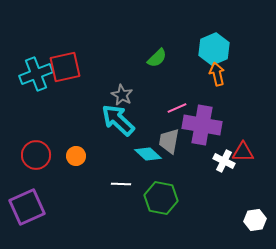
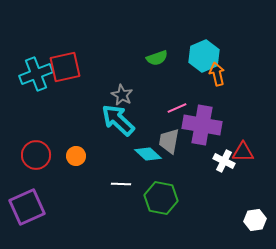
cyan hexagon: moved 10 px left, 7 px down
green semicircle: rotated 25 degrees clockwise
